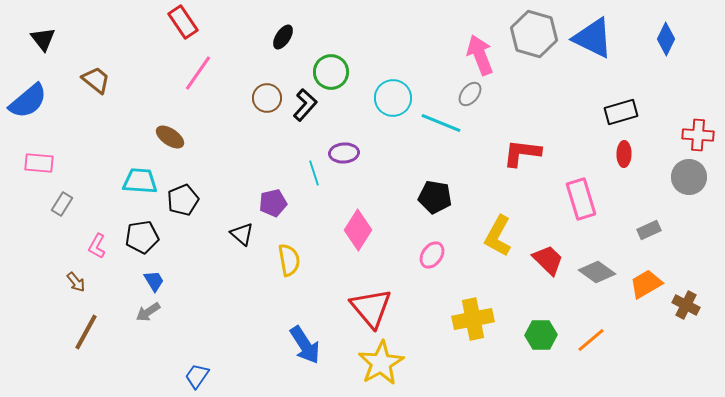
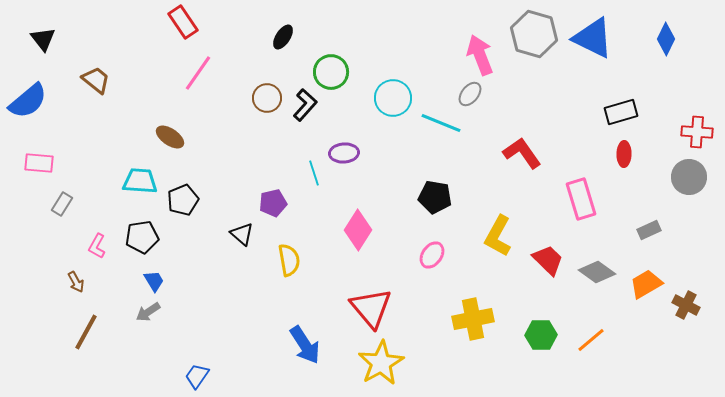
red cross at (698, 135): moved 1 px left, 3 px up
red L-shape at (522, 153): rotated 48 degrees clockwise
brown arrow at (76, 282): rotated 10 degrees clockwise
